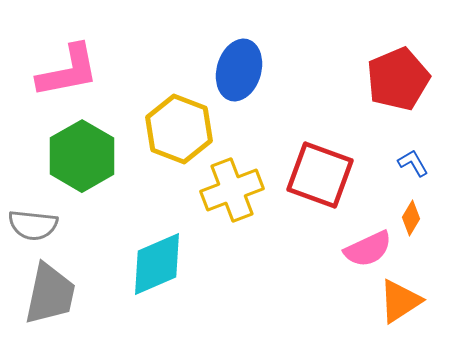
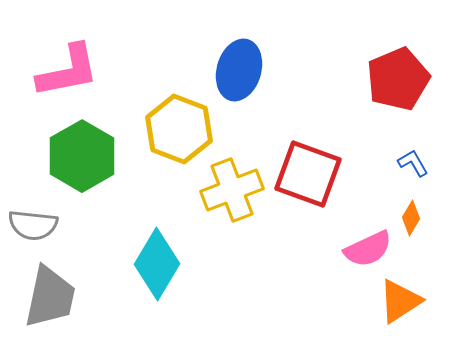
red square: moved 12 px left, 1 px up
cyan diamond: rotated 36 degrees counterclockwise
gray trapezoid: moved 3 px down
